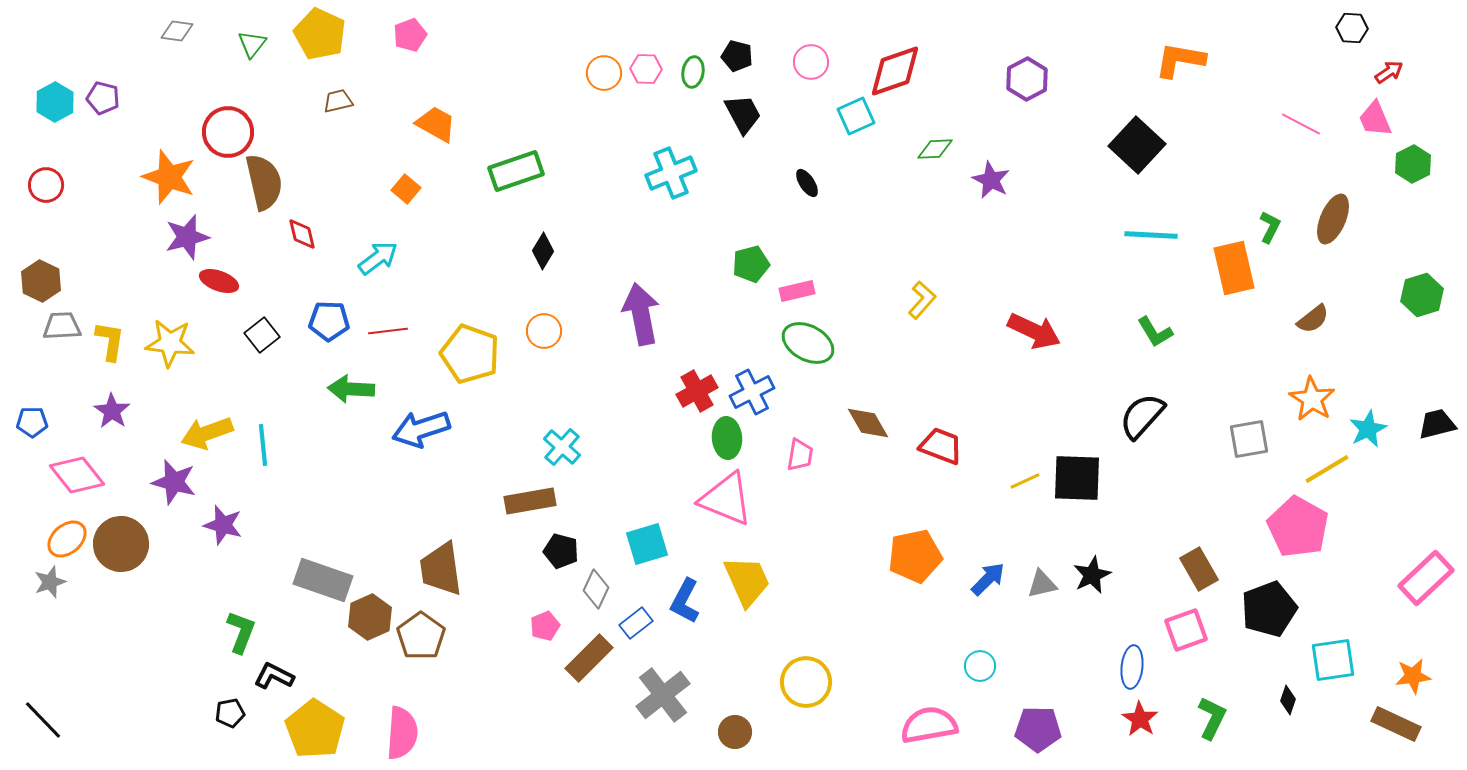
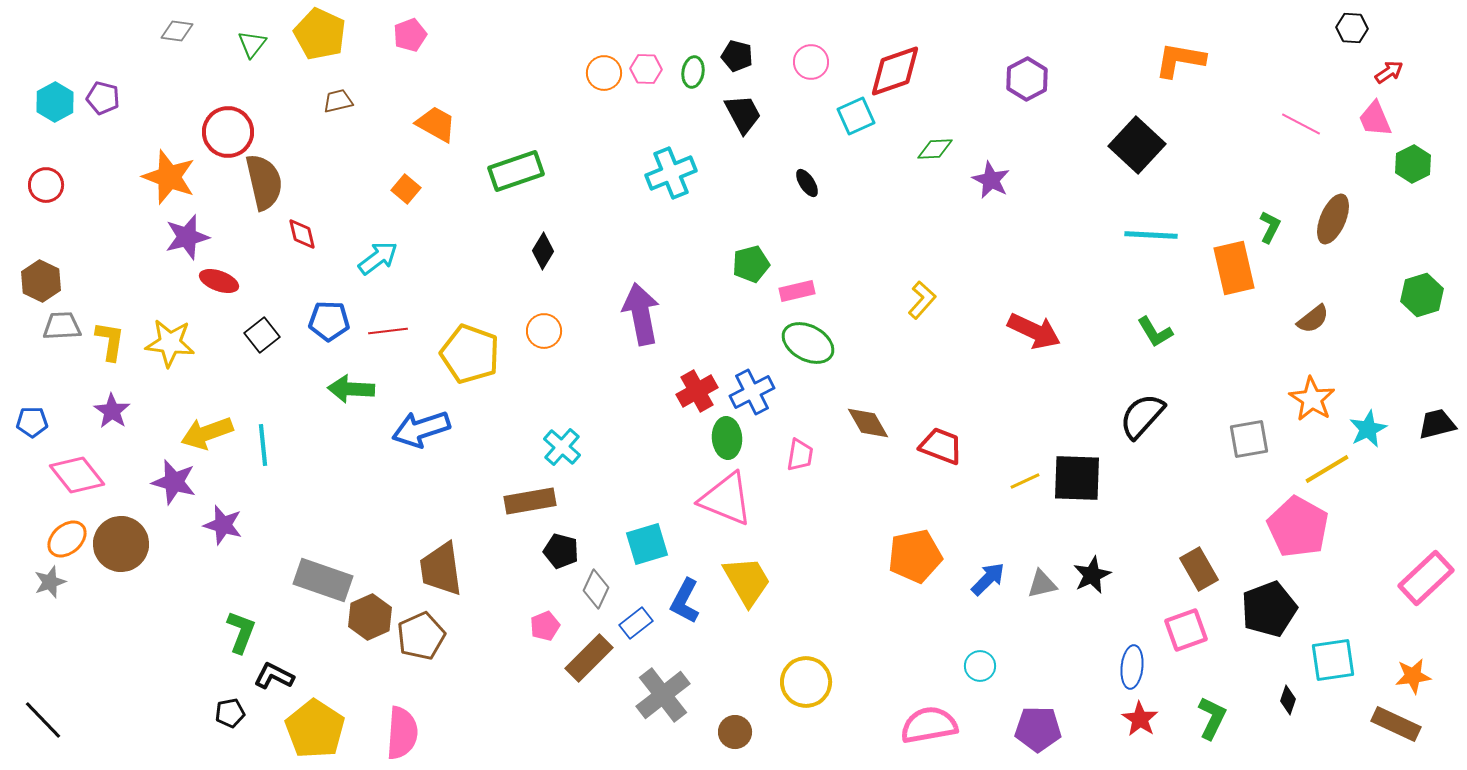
yellow trapezoid at (747, 581): rotated 6 degrees counterclockwise
brown pentagon at (421, 636): rotated 12 degrees clockwise
